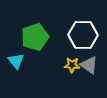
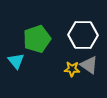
green pentagon: moved 2 px right, 2 px down
yellow star: moved 4 px down
